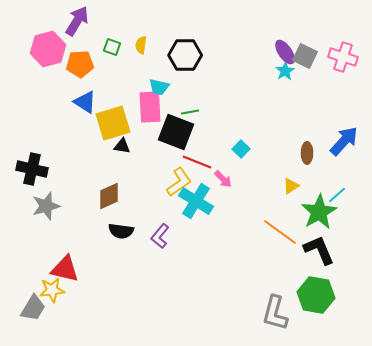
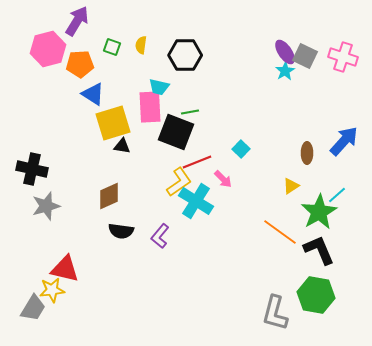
blue triangle: moved 8 px right, 8 px up
red line: rotated 44 degrees counterclockwise
